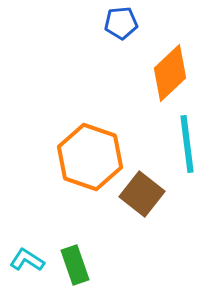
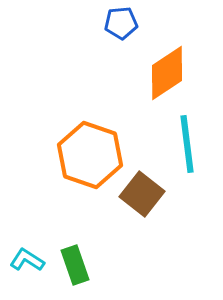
orange diamond: moved 3 px left; rotated 10 degrees clockwise
orange hexagon: moved 2 px up
